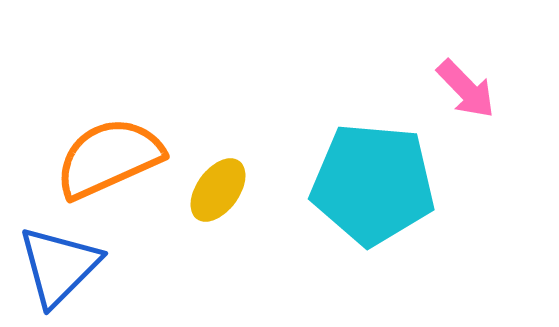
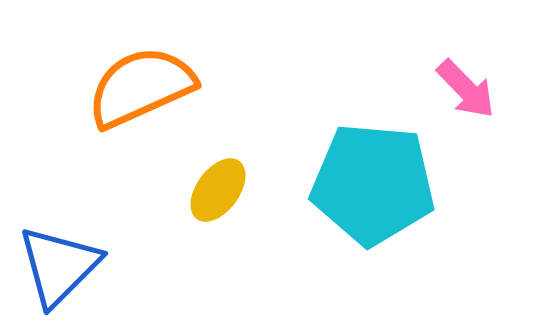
orange semicircle: moved 32 px right, 71 px up
